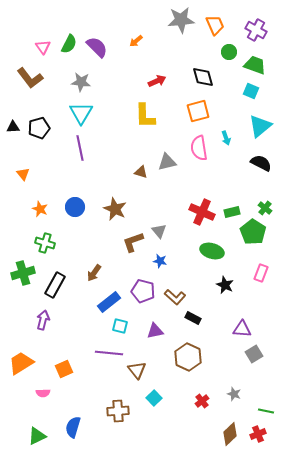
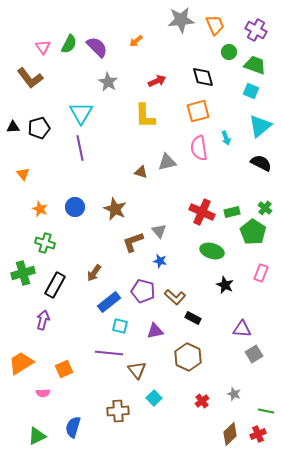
gray star at (81, 82): moved 27 px right; rotated 24 degrees clockwise
